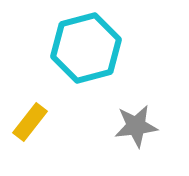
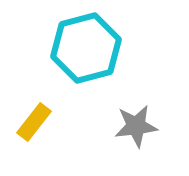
yellow rectangle: moved 4 px right
